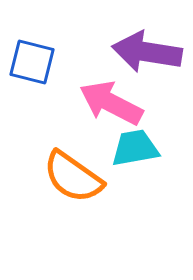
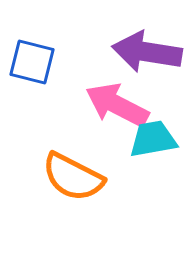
pink arrow: moved 6 px right, 2 px down
cyan trapezoid: moved 18 px right, 9 px up
orange semicircle: rotated 8 degrees counterclockwise
